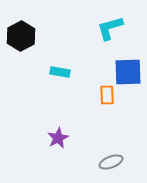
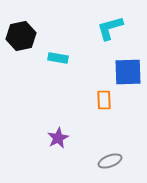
black hexagon: rotated 16 degrees clockwise
cyan rectangle: moved 2 px left, 14 px up
orange rectangle: moved 3 px left, 5 px down
gray ellipse: moved 1 px left, 1 px up
